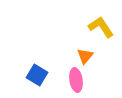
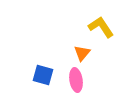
orange triangle: moved 3 px left, 3 px up
blue square: moved 6 px right; rotated 15 degrees counterclockwise
